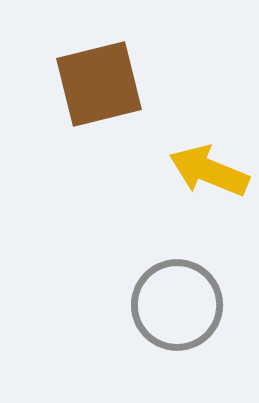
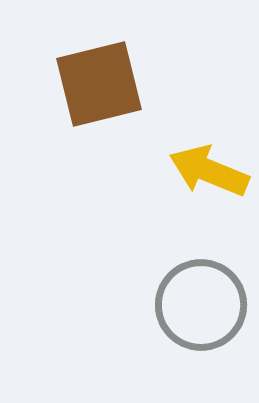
gray circle: moved 24 px right
